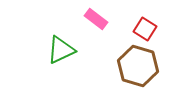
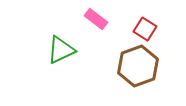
brown hexagon: rotated 24 degrees clockwise
